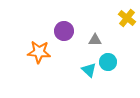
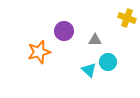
yellow cross: rotated 18 degrees counterclockwise
orange star: rotated 20 degrees counterclockwise
